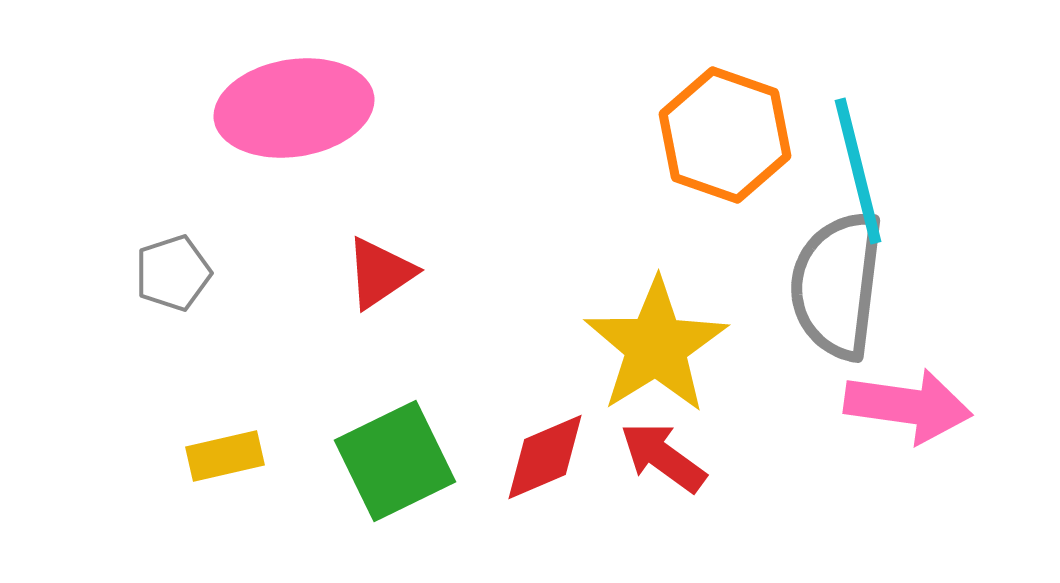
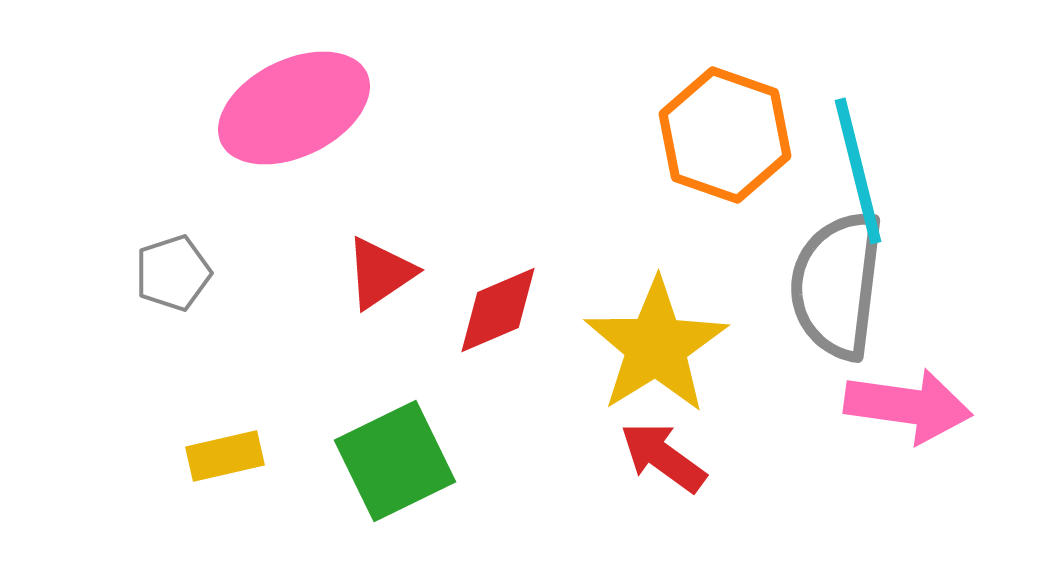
pink ellipse: rotated 17 degrees counterclockwise
red diamond: moved 47 px left, 147 px up
